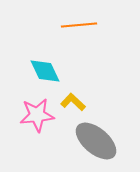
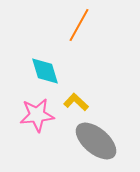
orange line: rotated 56 degrees counterclockwise
cyan diamond: rotated 8 degrees clockwise
yellow L-shape: moved 3 px right
